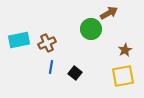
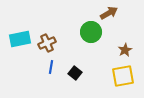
green circle: moved 3 px down
cyan rectangle: moved 1 px right, 1 px up
